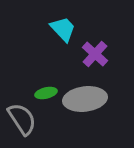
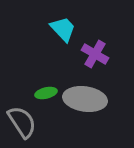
purple cross: rotated 12 degrees counterclockwise
gray ellipse: rotated 15 degrees clockwise
gray semicircle: moved 3 px down
